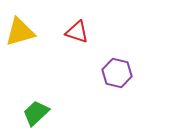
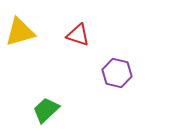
red triangle: moved 1 px right, 3 px down
green trapezoid: moved 10 px right, 3 px up
